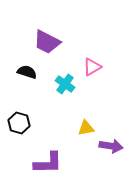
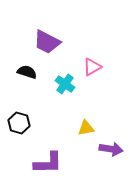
purple arrow: moved 3 px down
